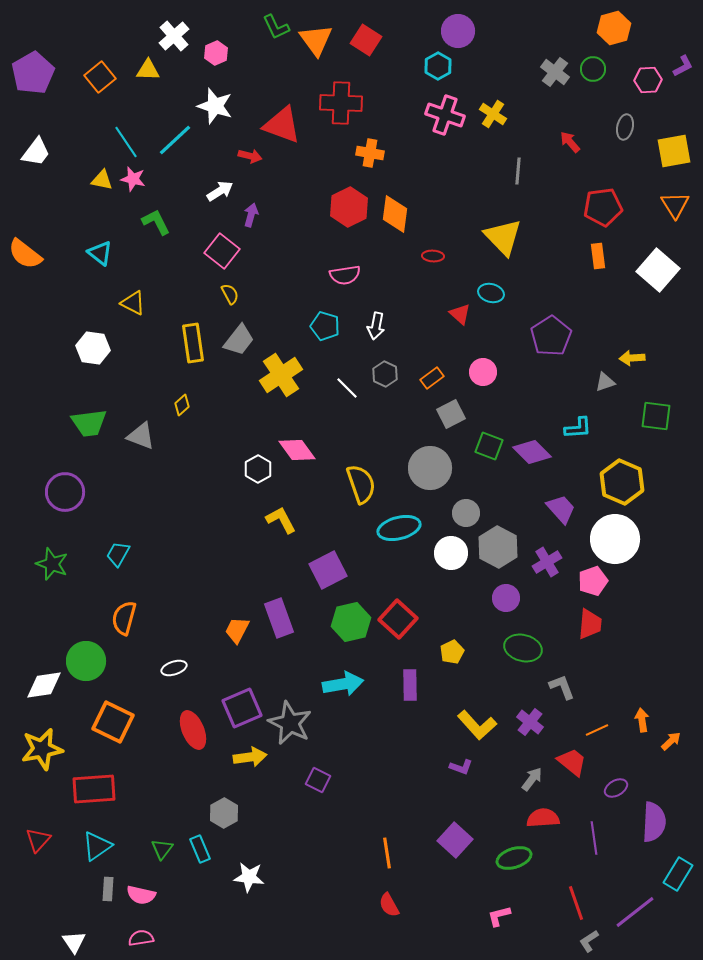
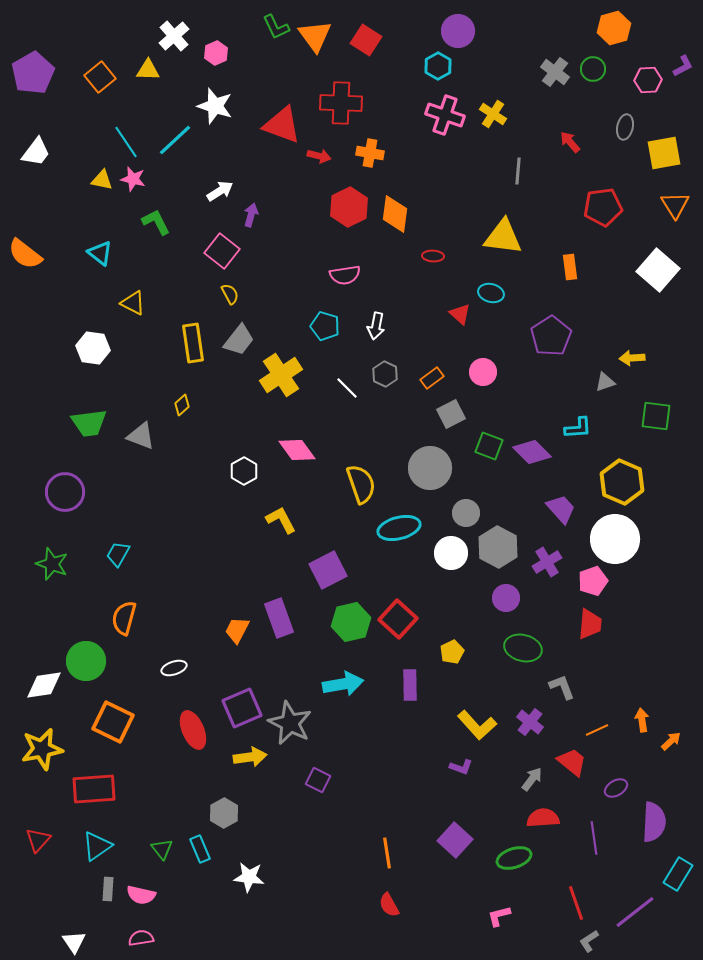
orange triangle at (316, 40): moved 1 px left, 4 px up
yellow square at (674, 151): moved 10 px left, 2 px down
red arrow at (250, 156): moved 69 px right
yellow triangle at (503, 237): rotated 39 degrees counterclockwise
orange rectangle at (598, 256): moved 28 px left, 11 px down
white hexagon at (258, 469): moved 14 px left, 2 px down
green triangle at (162, 849): rotated 15 degrees counterclockwise
